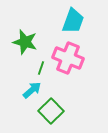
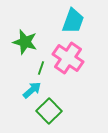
pink cross: rotated 12 degrees clockwise
green square: moved 2 px left
